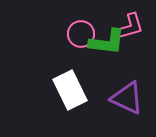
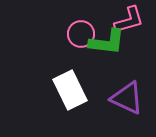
pink L-shape: moved 7 px up
